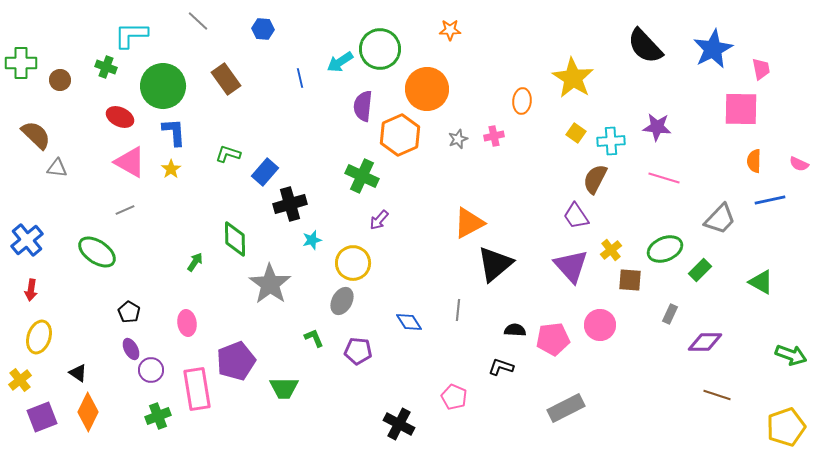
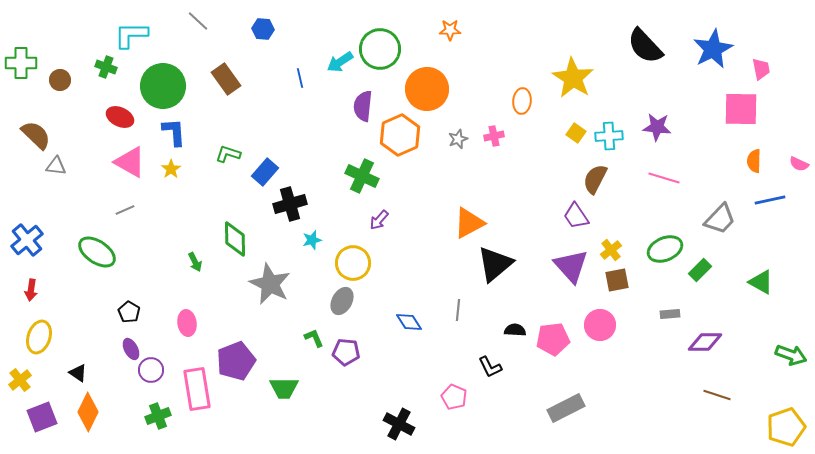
cyan cross at (611, 141): moved 2 px left, 5 px up
gray triangle at (57, 168): moved 1 px left, 2 px up
green arrow at (195, 262): rotated 120 degrees clockwise
brown square at (630, 280): moved 13 px left; rotated 15 degrees counterclockwise
gray star at (270, 284): rotated 9 degrees counterclockwise
gray rectangle at (670, 314): rotated 60 degrees clockwise
purple pentagon at (358, 351): moved 12 px left, 1 px down
black L-shape at (501, 367): moved 11 px left; rotated 135 degrees counterclockwise
